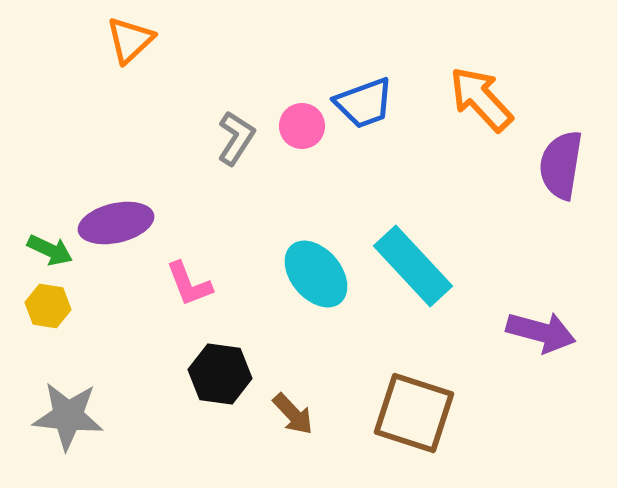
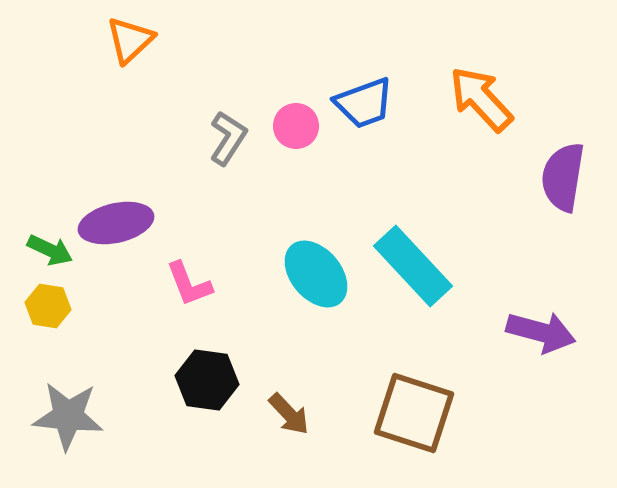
pink circle: moved 6 px left
gray L-shape: moved 8 px left
purple semicircle: moved 2 px right, 12 px down
black hexagon: moved 13 px left, 6 px down
brown arrow: moved 4 px left
